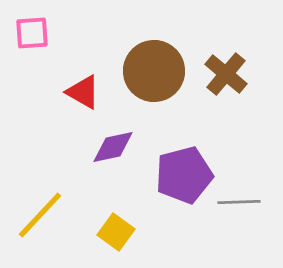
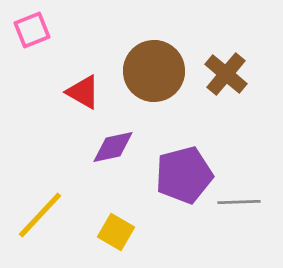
pink square: moved 3 px up; rotated 18 degrees counterclockwise
yellow square: rotated 6 degrees counterclockwise
